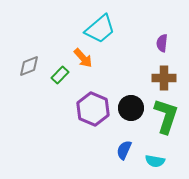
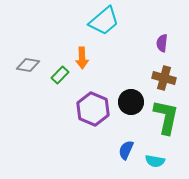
cyan trapezoid: moved 4 px right, 8 px up
orange arrow: moved 1 px left; rotated 40 degrees clockwise
gray diamond: moved 1 px left, 1 px up; rotated 30 degrees clockwise
brown cross: rotated 15 degrees clockwise
black circle: moved 6 px up
green L-shape: moved 1 px down; rotated 6 degrees counterclockwise
blue semicircle: moved 2 px right
